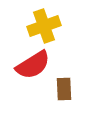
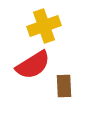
brown rectangle: moved 3 px up
